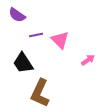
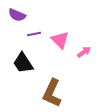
purple semicircle: rotated 12 degrees counterclockwise
purple line: moved 2 px left, 1 px up
pink arrow: moved 4 px left, 8 px up
brown L-shape: moved 12 px right
